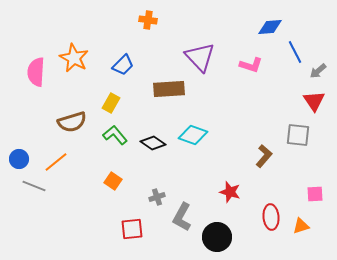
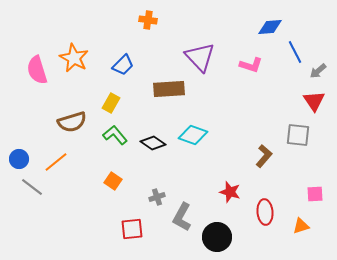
pink semicircle: moved 1 px right, 2 px up; rotated 20 degrees counterclockwise
gray line: moved 2 px left, 1 px down; rotated 15 degrees clockwise
red ellipse: moved 6 px left, 5 px up
